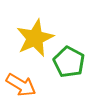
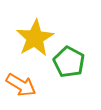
yellow star: rotated 6 degrees counterclockwise
